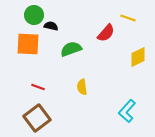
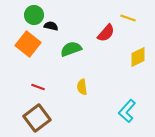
orange square: rotated 35 degrees clockwise
